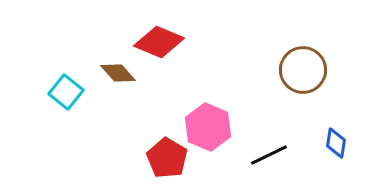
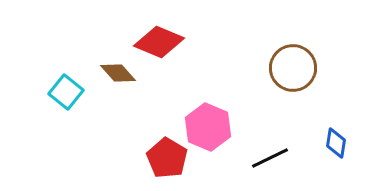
brown circle: moved 10 px left, 2 px up
black line: moved 1 px right, 3 px down
